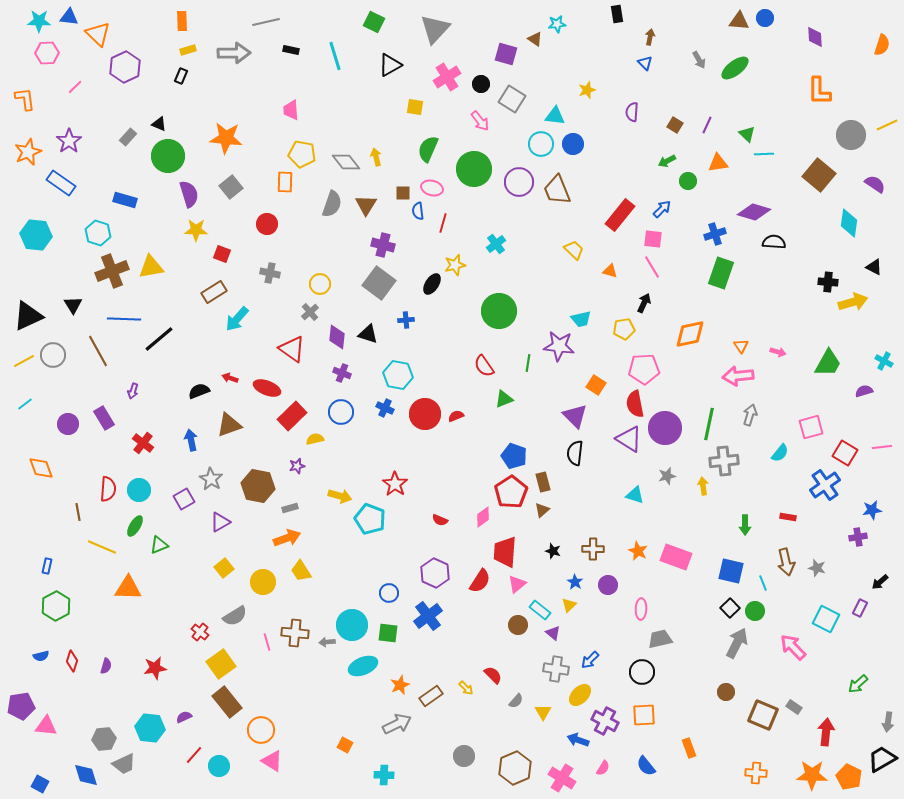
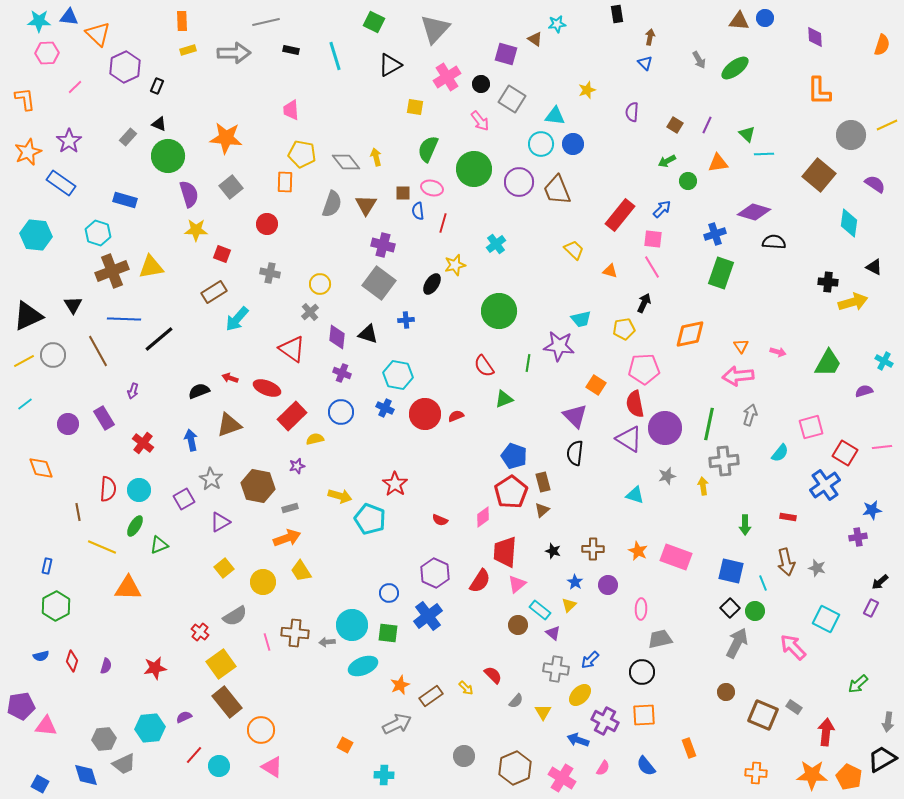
black rectangle at (181, 76): moved 24 px left, 10 px down
purple rectangle at (860, 608): moved 11 px right
cyan hexagon at (150, 728): rotated 12 degrees counterclockwise
pink triangle at (272, 761): moved 6 px down
